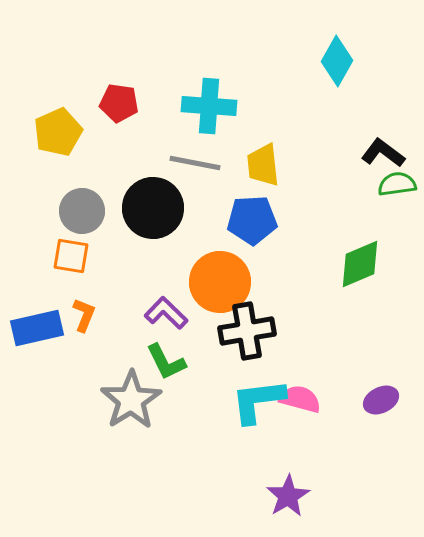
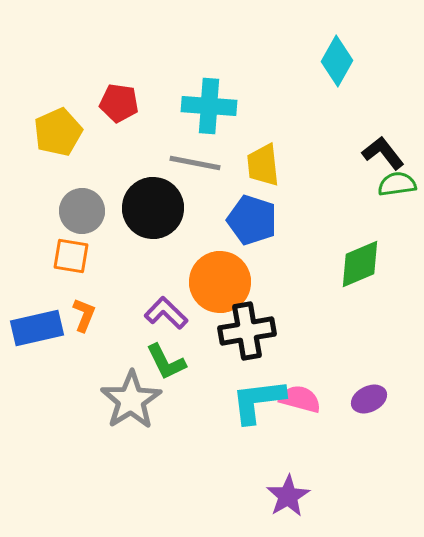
black L-shape: rotated 15 degrees clockwise
blue pentagon: rotated 21 degrees clockwise
purple ellipse: moved 12 px left, 1 px up
